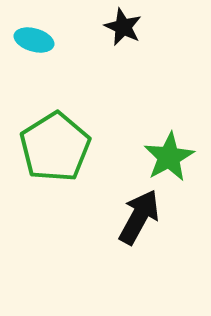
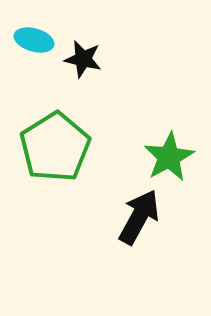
black star: moved 40 px left, 32 px down; rotated 12 degrees counterclockwise
